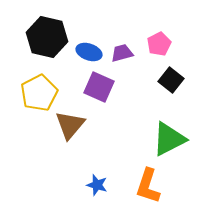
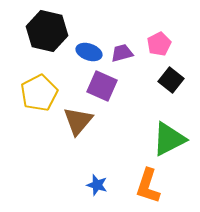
black hexagon: moved 6 px up
purple square: moved 3 px right, 1 px up
brown triangle: moved 8 px right, 4 px up
